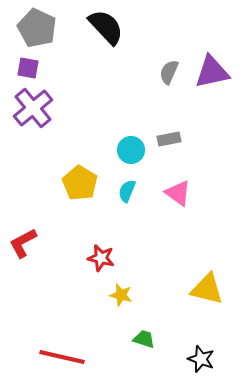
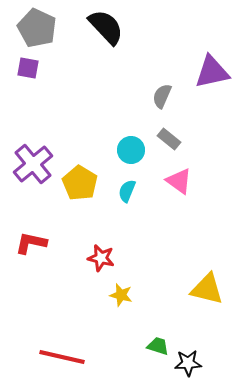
gray semicircle: moved 7 px left, 24 px down
purple cross: moved 56 px down
gray rectangle: rotated 50 degrees clockwise
pink triangle: moved 1 px right, 12 px up
red L-shape: moved 8 px right; rotated 40 degrees clockwise
green trapezoid: moved 14 px right, 7 px down
black star: moved 13 px left, 4 px down; rotated 24 degrees counterclockwise
